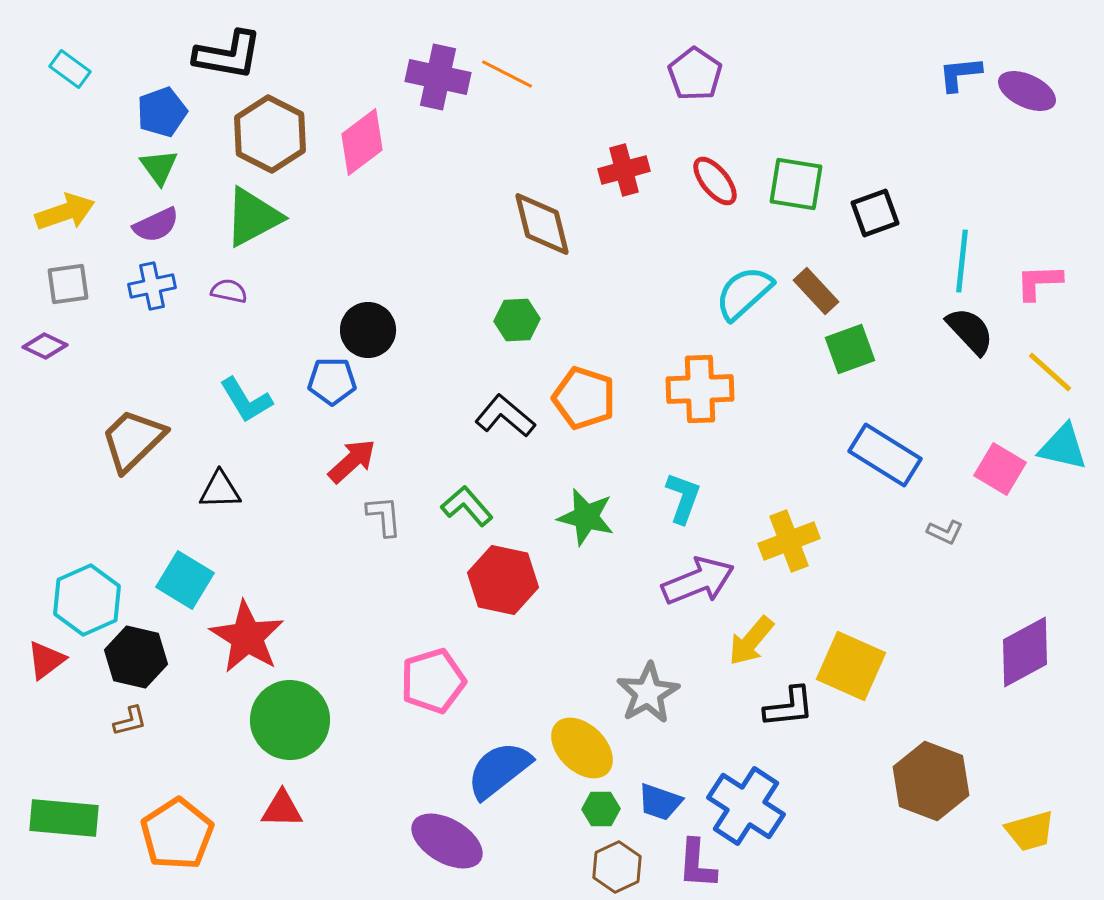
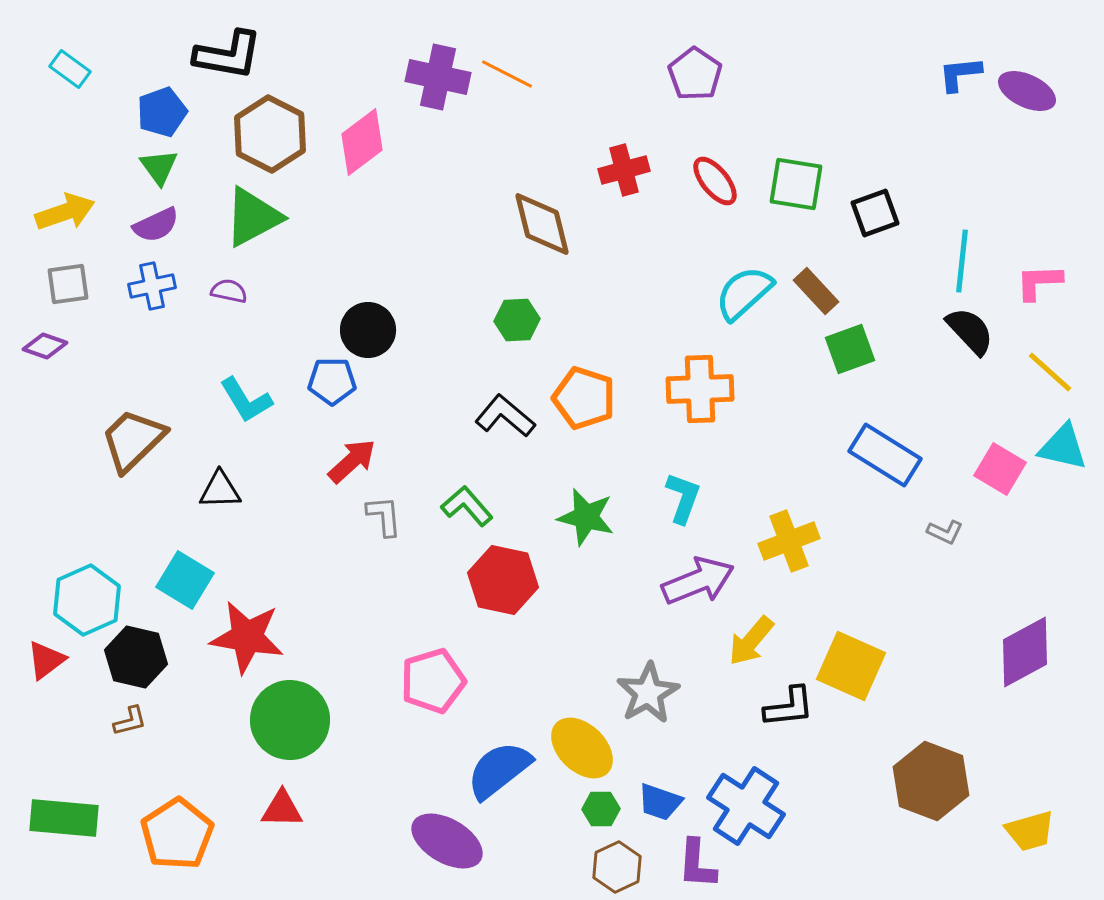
purple diamond at (45, 346): rotated 6 degrees counterclockwise
red star at (247, 637): rotated 22 degrees counterclockwise
